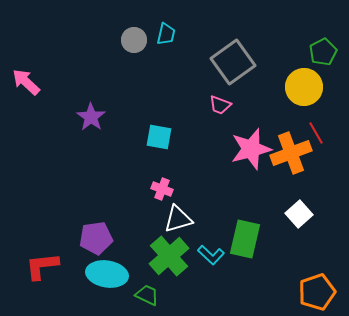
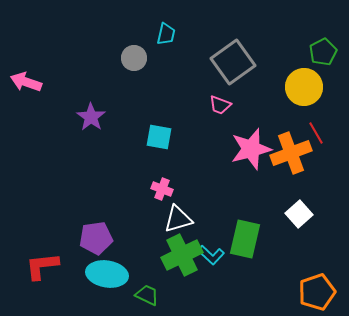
gray circle: moved 18 px down
pink arrow: rotated 24 degrees counterclockwise
green cross: moved 13 px right, 1 px up; rotated 15 degrees clockwise
